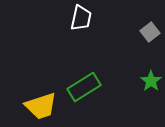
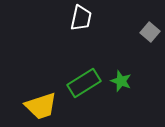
gray square: rotated 12 degrees counterclockwise
green star: moved 30 px left; rotated 15 degrees counterclockwise
green rectangle: moved 4 px up
